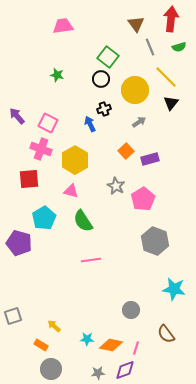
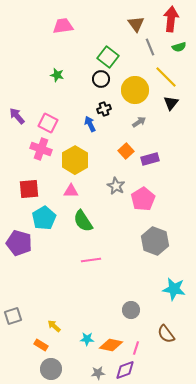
red square at (29, 179): moved 10 px down
pink triangle at (71, 191): rotated 14 degrees counterclockwise
